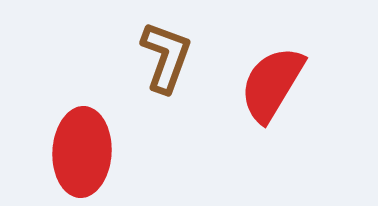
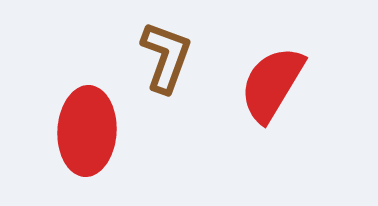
red ellipse: moved 5 px right, 21 px up
